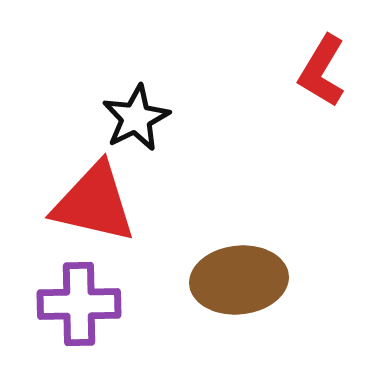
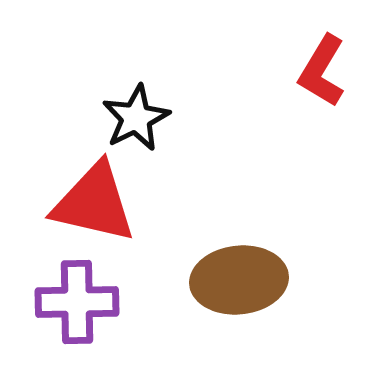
purple cross: moved 2 px left, 2 px up
